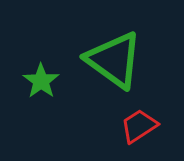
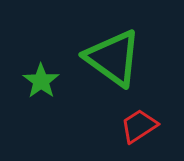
green triangle: moved 1 px left, 2 px up
